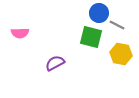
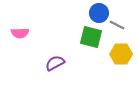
yellow hexagon: rotated 10 degrees counterclockwise
